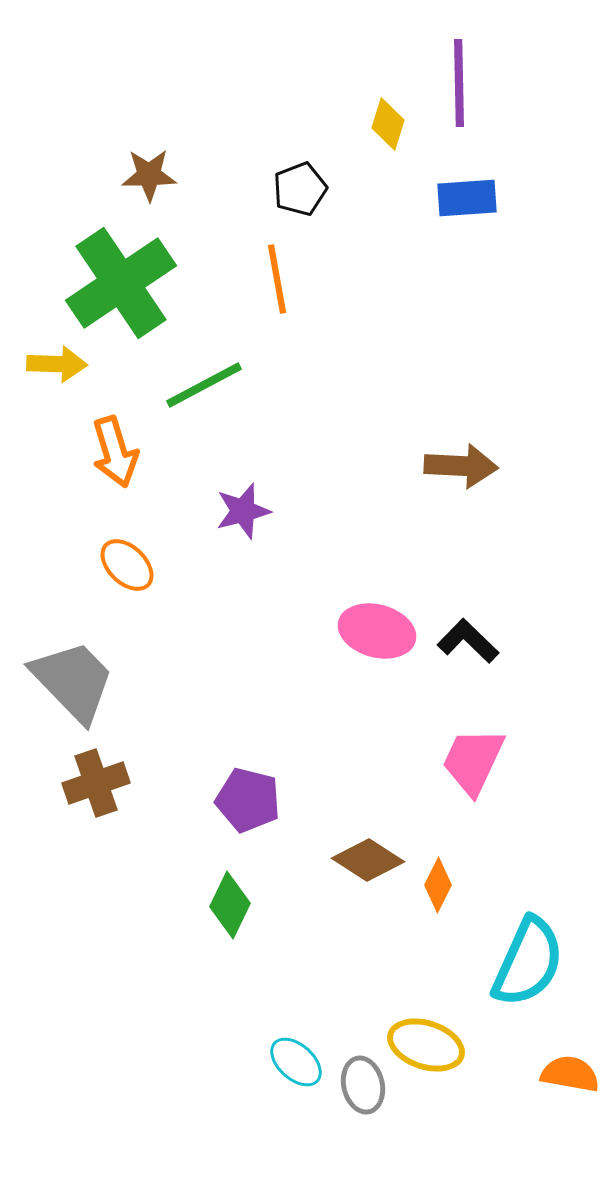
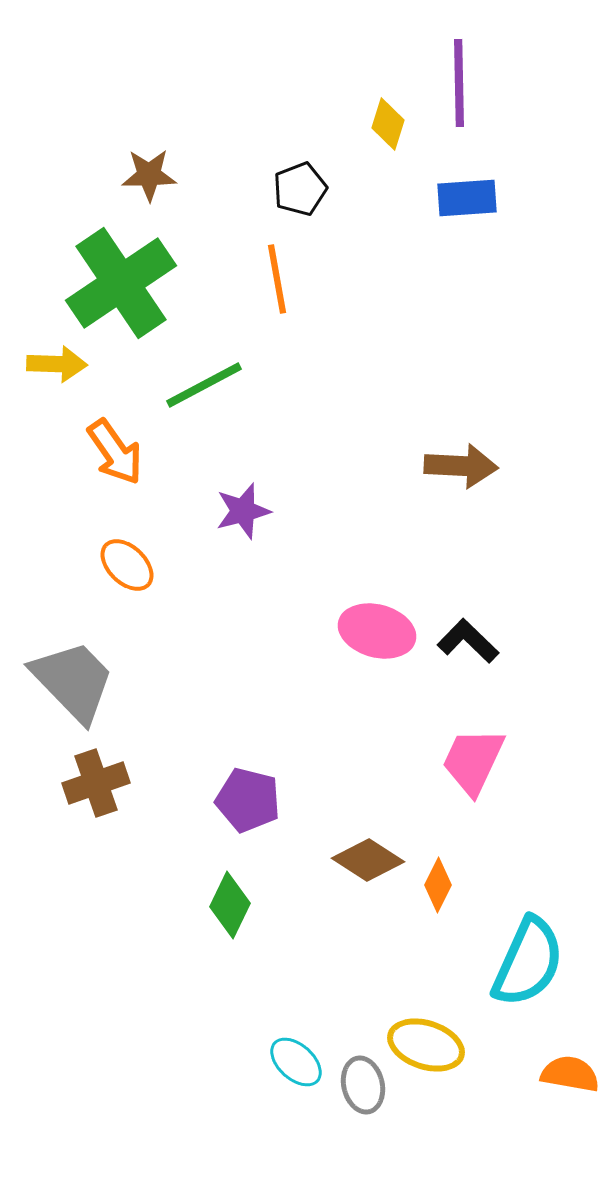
orange arrow: rotated 18 degrees counterclockwise
